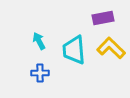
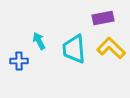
cyan trapezoid: moved 1 px up
blue cross: moved 21 px left, 12 px up
